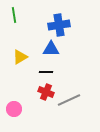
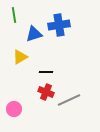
blue triangle: moved 17 px left, 15 px up; rotated 18 degrees counterclockwise
